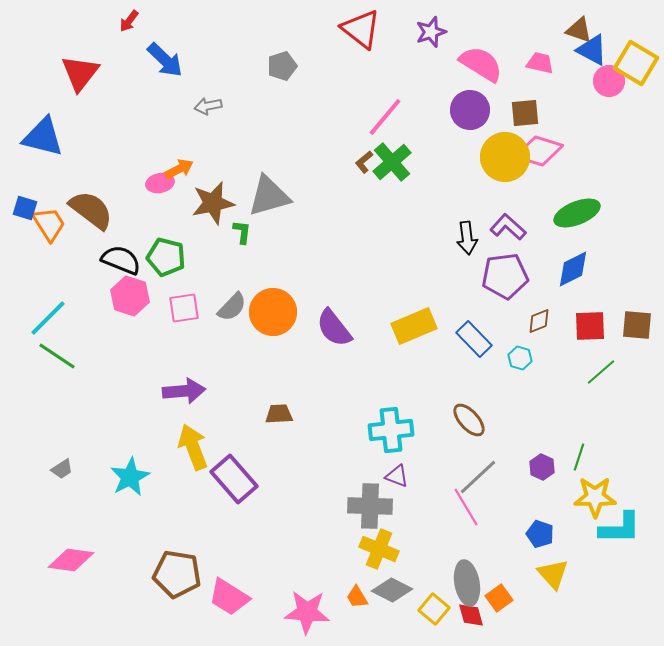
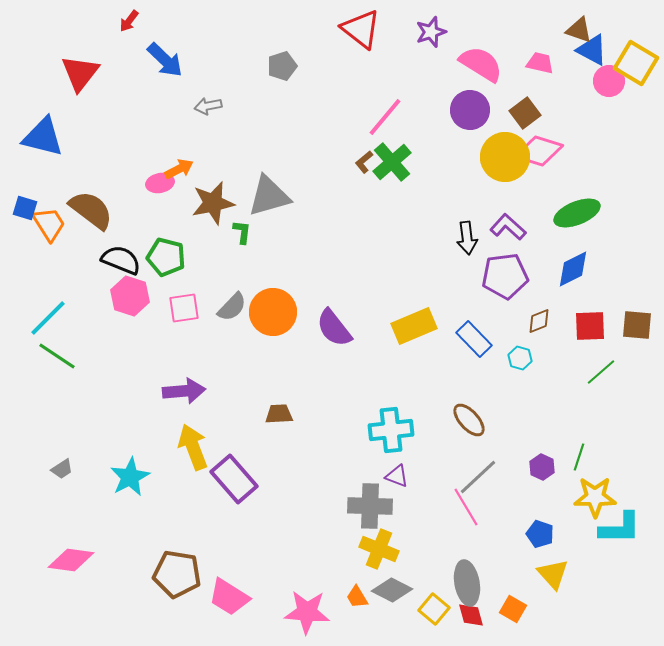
brown square at (525, 113): rotated 32 degrees counterclockwise
orange square at (499, 598): moved 14 px right, 11 px down; rotated 24 degrees counterclockwise
